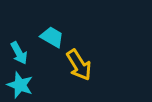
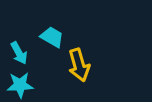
yellow arrow: rotated 16 degrees clockwise
cyan star: rotated 24 degrees counterclockwise
